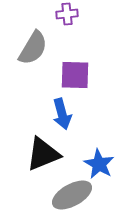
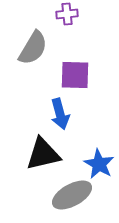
blue arrow: moved 2 px left
black triangle: rotated 9 degrees clockwise
